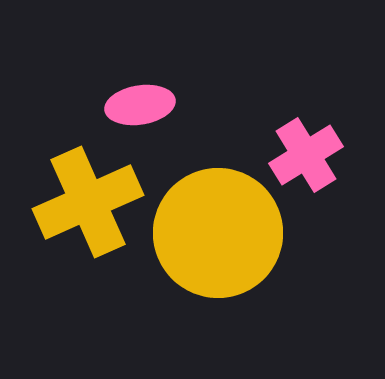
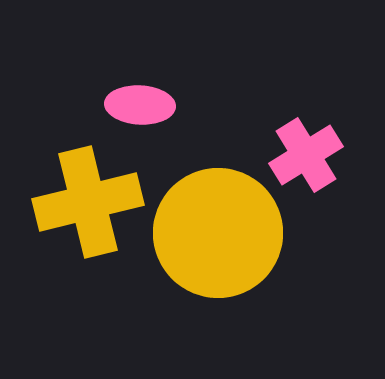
pink ellipse: rotated 12 degrees clockwise
yellow cross: rotated 10 degrees clockwise
